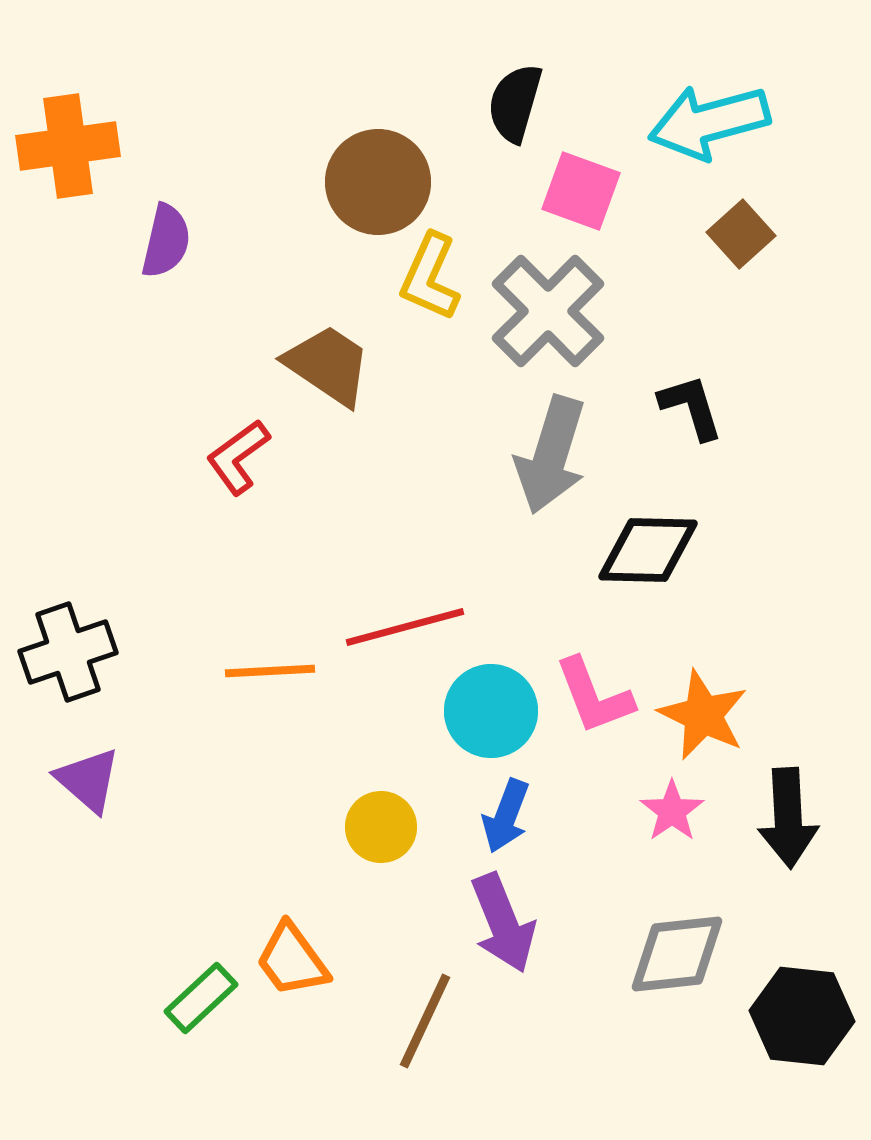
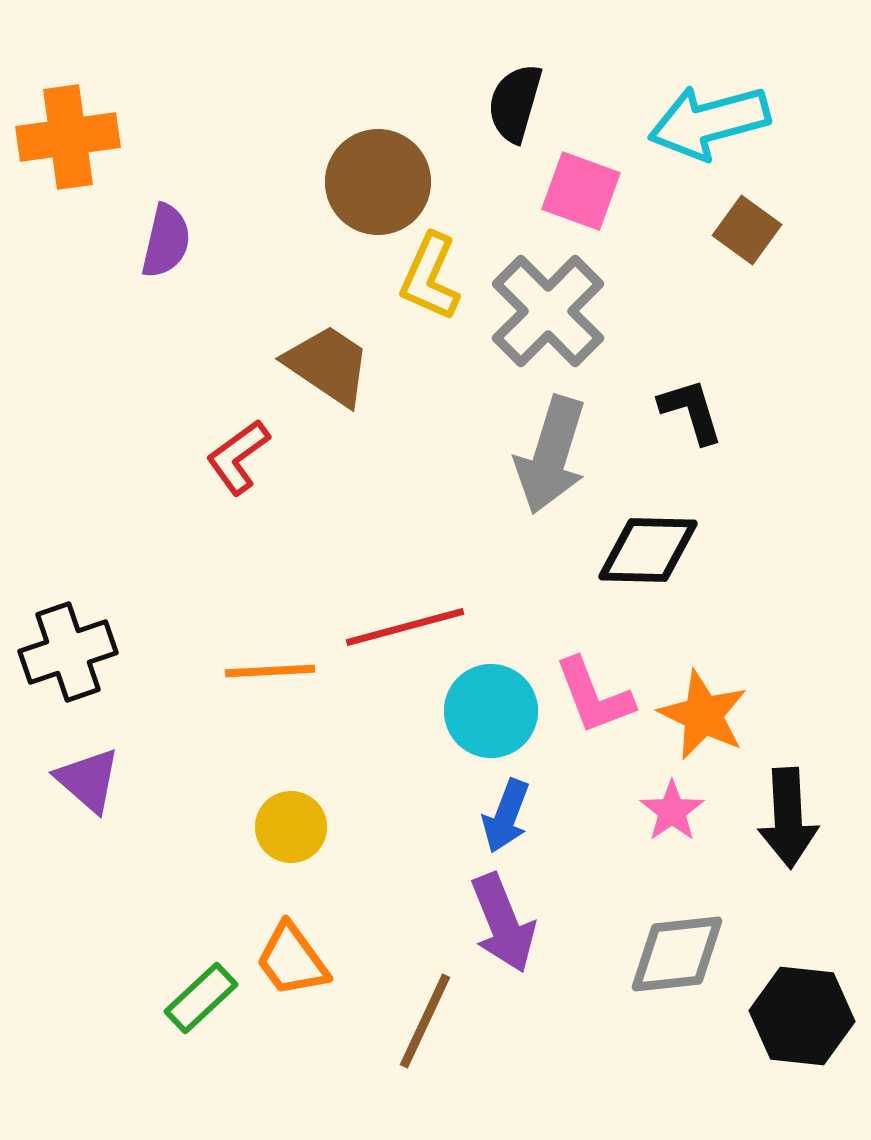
orange cross: moved 9 px up
brown square: moved 6 px right, 4 px up; rotated 12 degrees counterclockwise
black L-shape: moved 4 px down
yellow circle: moved 90 px left
